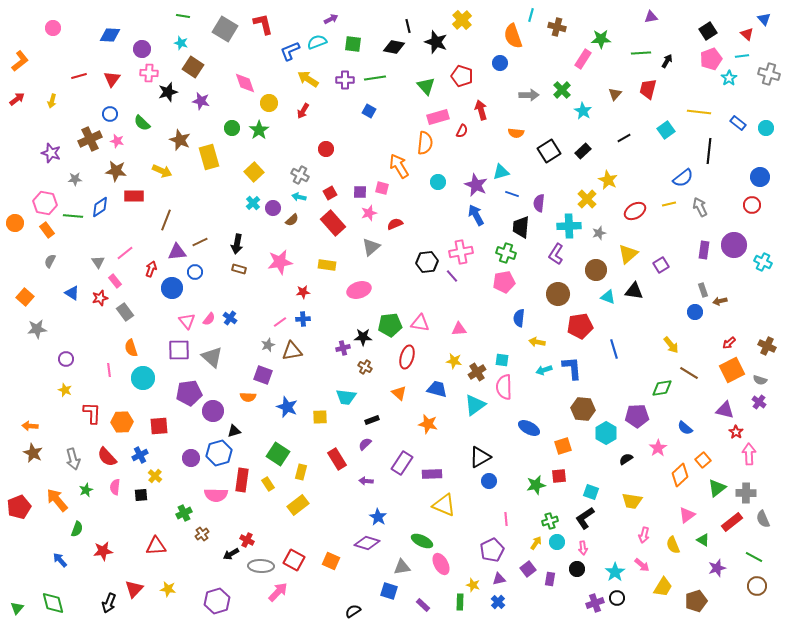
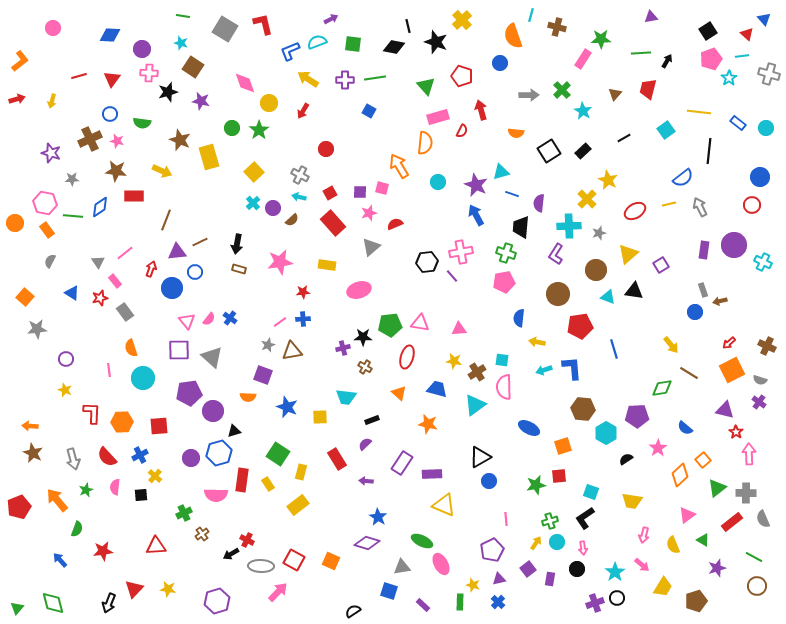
red arrow at (17, 99): rotated 21 degrees clockwise
green semicircle at (142, 123): rotated 36 degrees counterclockwise
gray star at (75, 179): moved 3 px left
